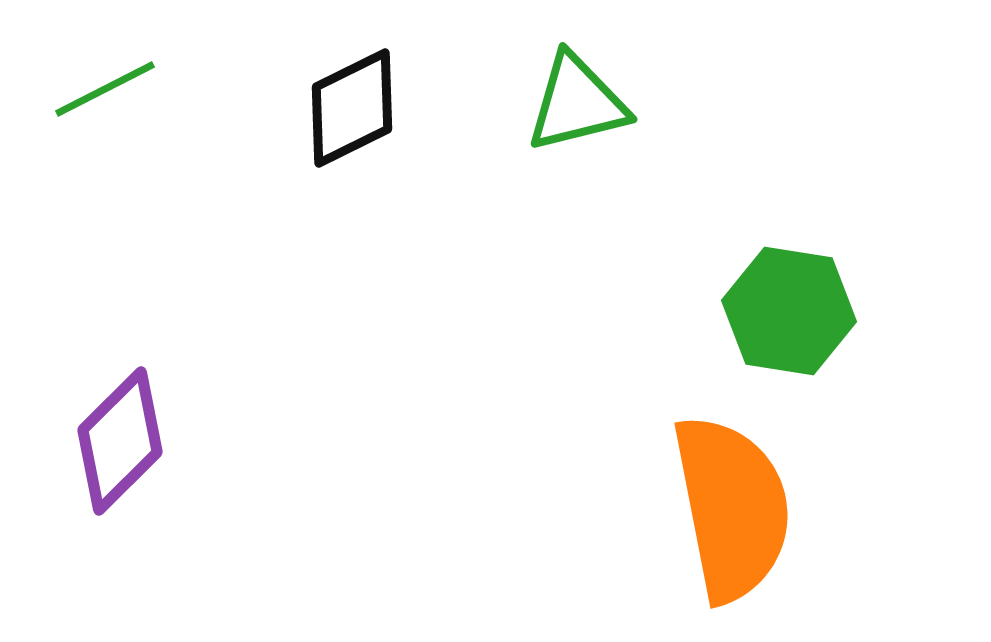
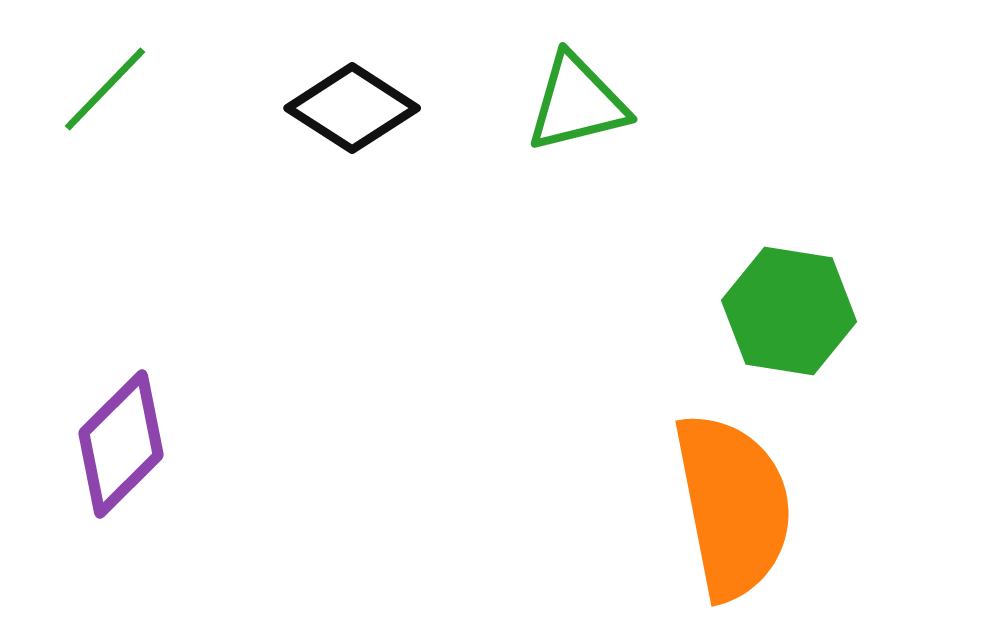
green line: rotated 19 degrees counterclockwise
black diamond: rotated 59 degrees clockwise
purple diamond: moved 1 px right, 3 px down
orange semicircle: moved 1 px right, 2 px up
